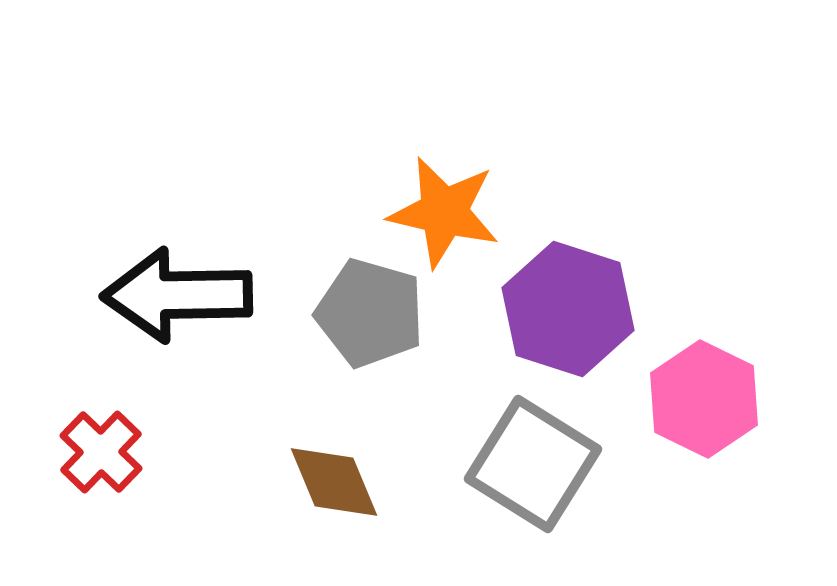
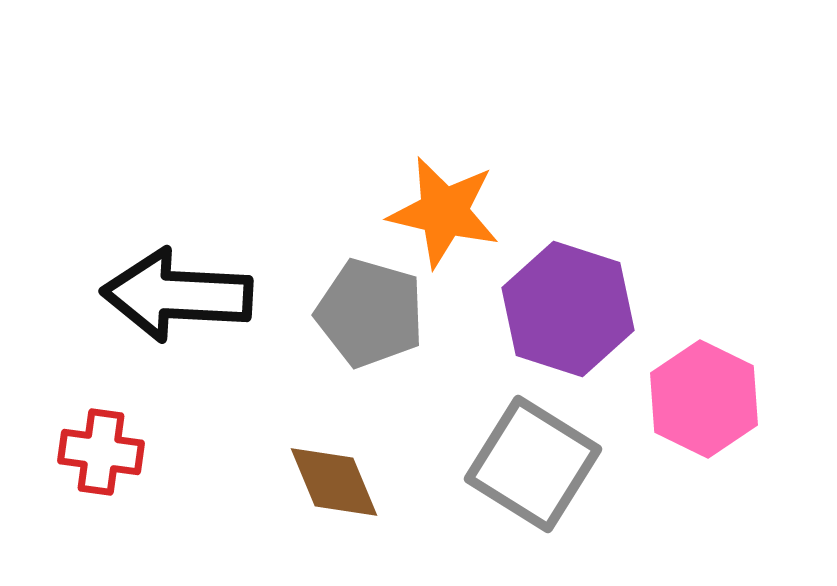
black arrow: rotated 4 degrees clockwise
red cross: rotated 36 degrees counterclockwise
